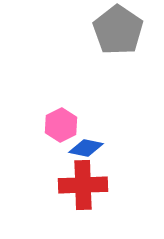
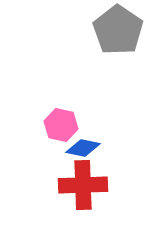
pink hexagon: rotated 20 degrees counterclockwise
blue diamond: moved 3 px left
